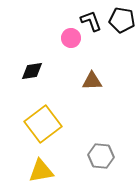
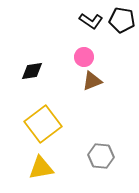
black L-shape: rotated 145 degrees clockwise
pink circle: moved 13 px right, 19 px down
brown triangle: rotated 20 degrees counterclockwise
yellow triangle: moved 3 px up
